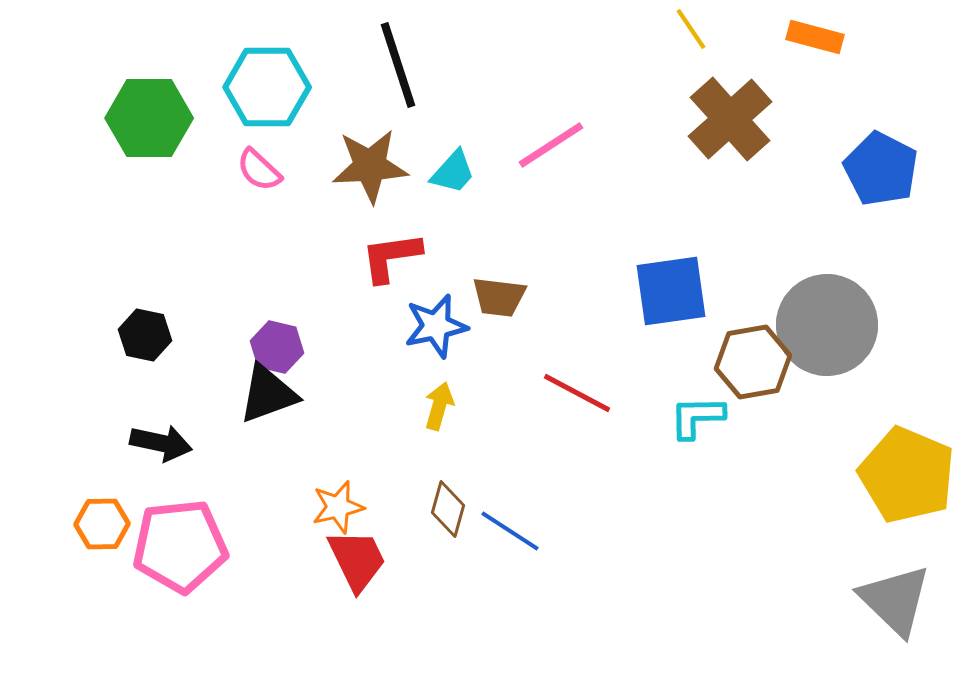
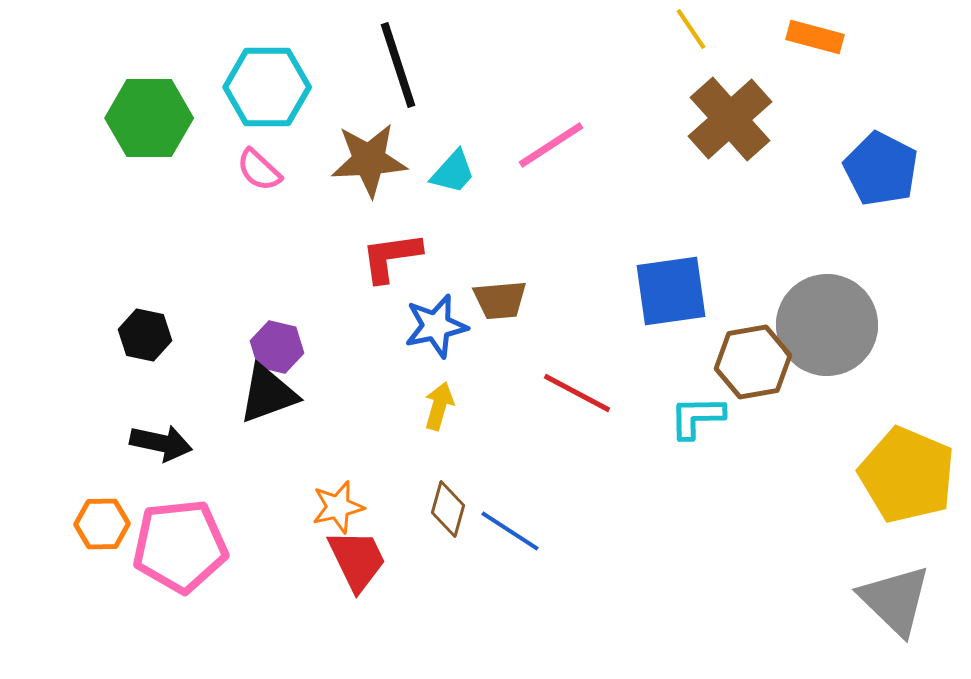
brown star: moved 1 px left, 6 px up
brown trapezoid: moved 1 px right, 3 px down; rotated 12 degrees counterclockwise
